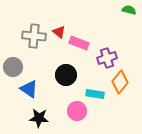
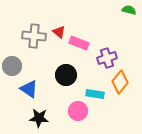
gray circle: moved 1 px left, 1 px up
pink circle: moved 1 px right
